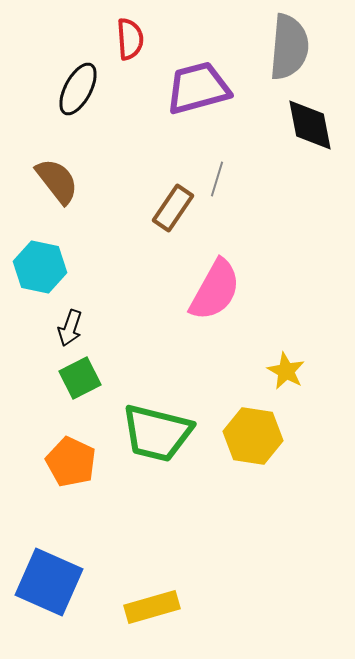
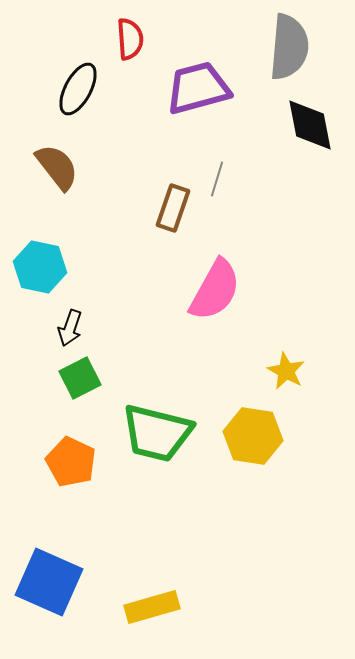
brown semicircle: moved 14 px up
brown rectangle: rotated 15 degrees counterclockwise
